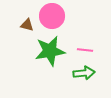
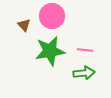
brown triangle: moved 3 px left; rotated 32 degrees clockwise
